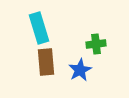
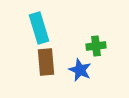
green cross: moved 2 px down
blue star: rotated 20 degrees counterclockwise
